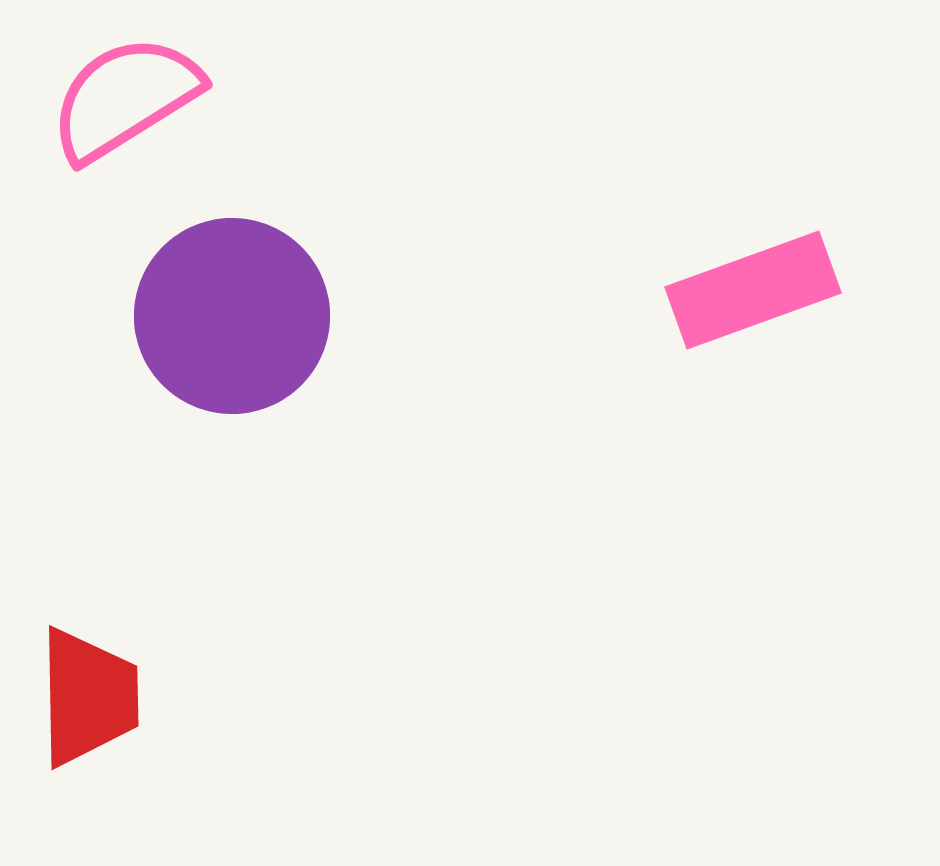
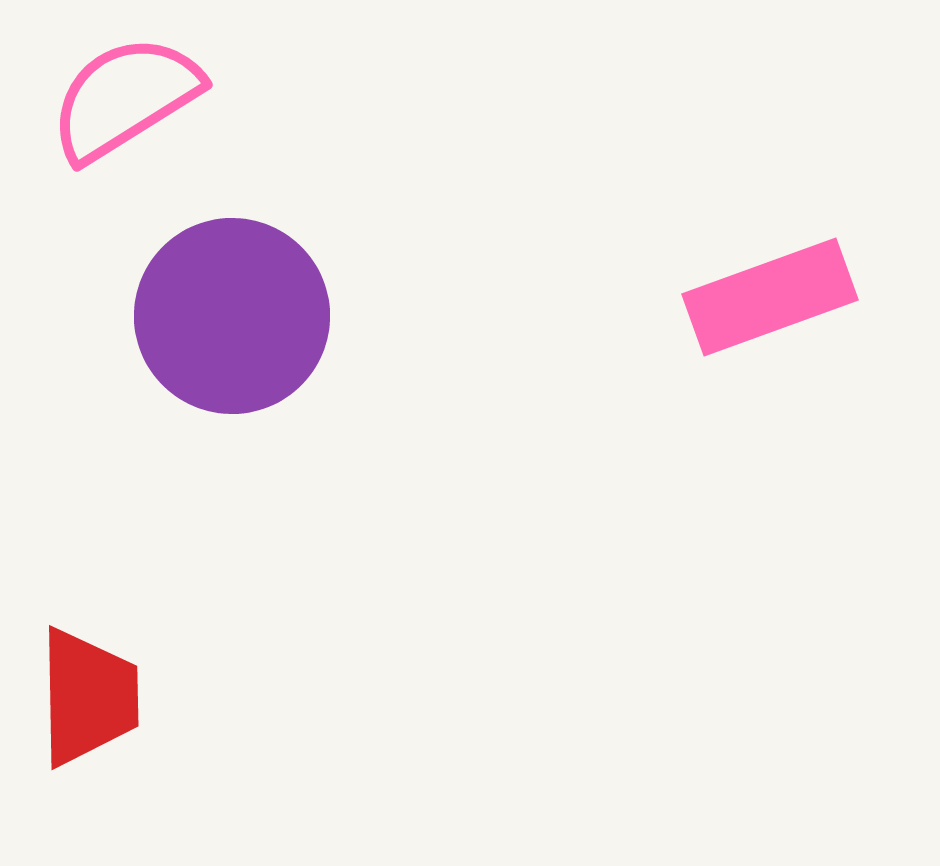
pink rectangle: moved 17 px right, 7 px down
